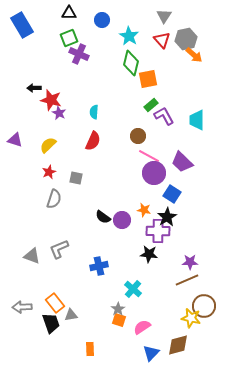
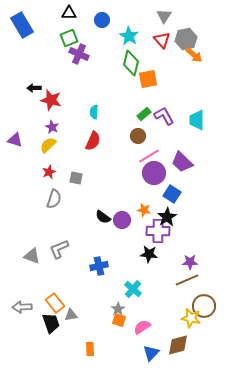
green rectangle at (151, 105): moved 7 px left, 9 px down
purple star at (59, 113): moved 7 px left, 14 px down
pink line at (149, 156): rotated 60 degrees counterclockwise
